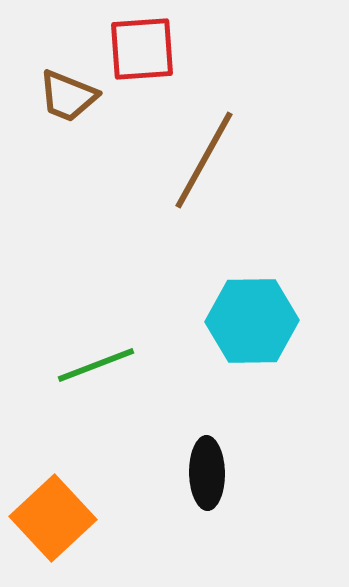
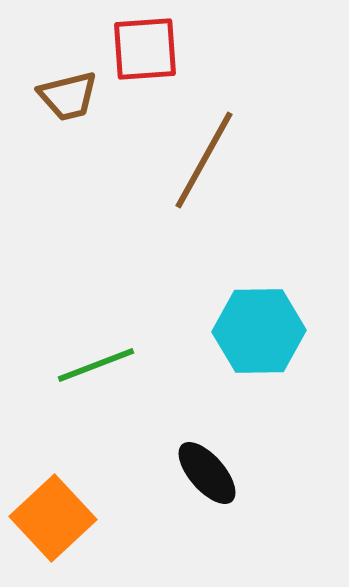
red square: moved 3 px right
brown trapezoid: rotated 36 degrees counterclockwise
cyan hexagon: moved 7 px right, 10 px down
black ellipse: rotated 40 degrees counterclockwise
